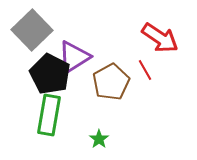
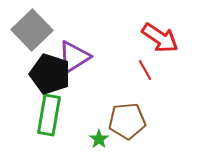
black pentagon: rotated 9 degrees counterclockwise
brown pentagon: moved 16 px right, 39 px down; rotated 24 degrees clockwise
